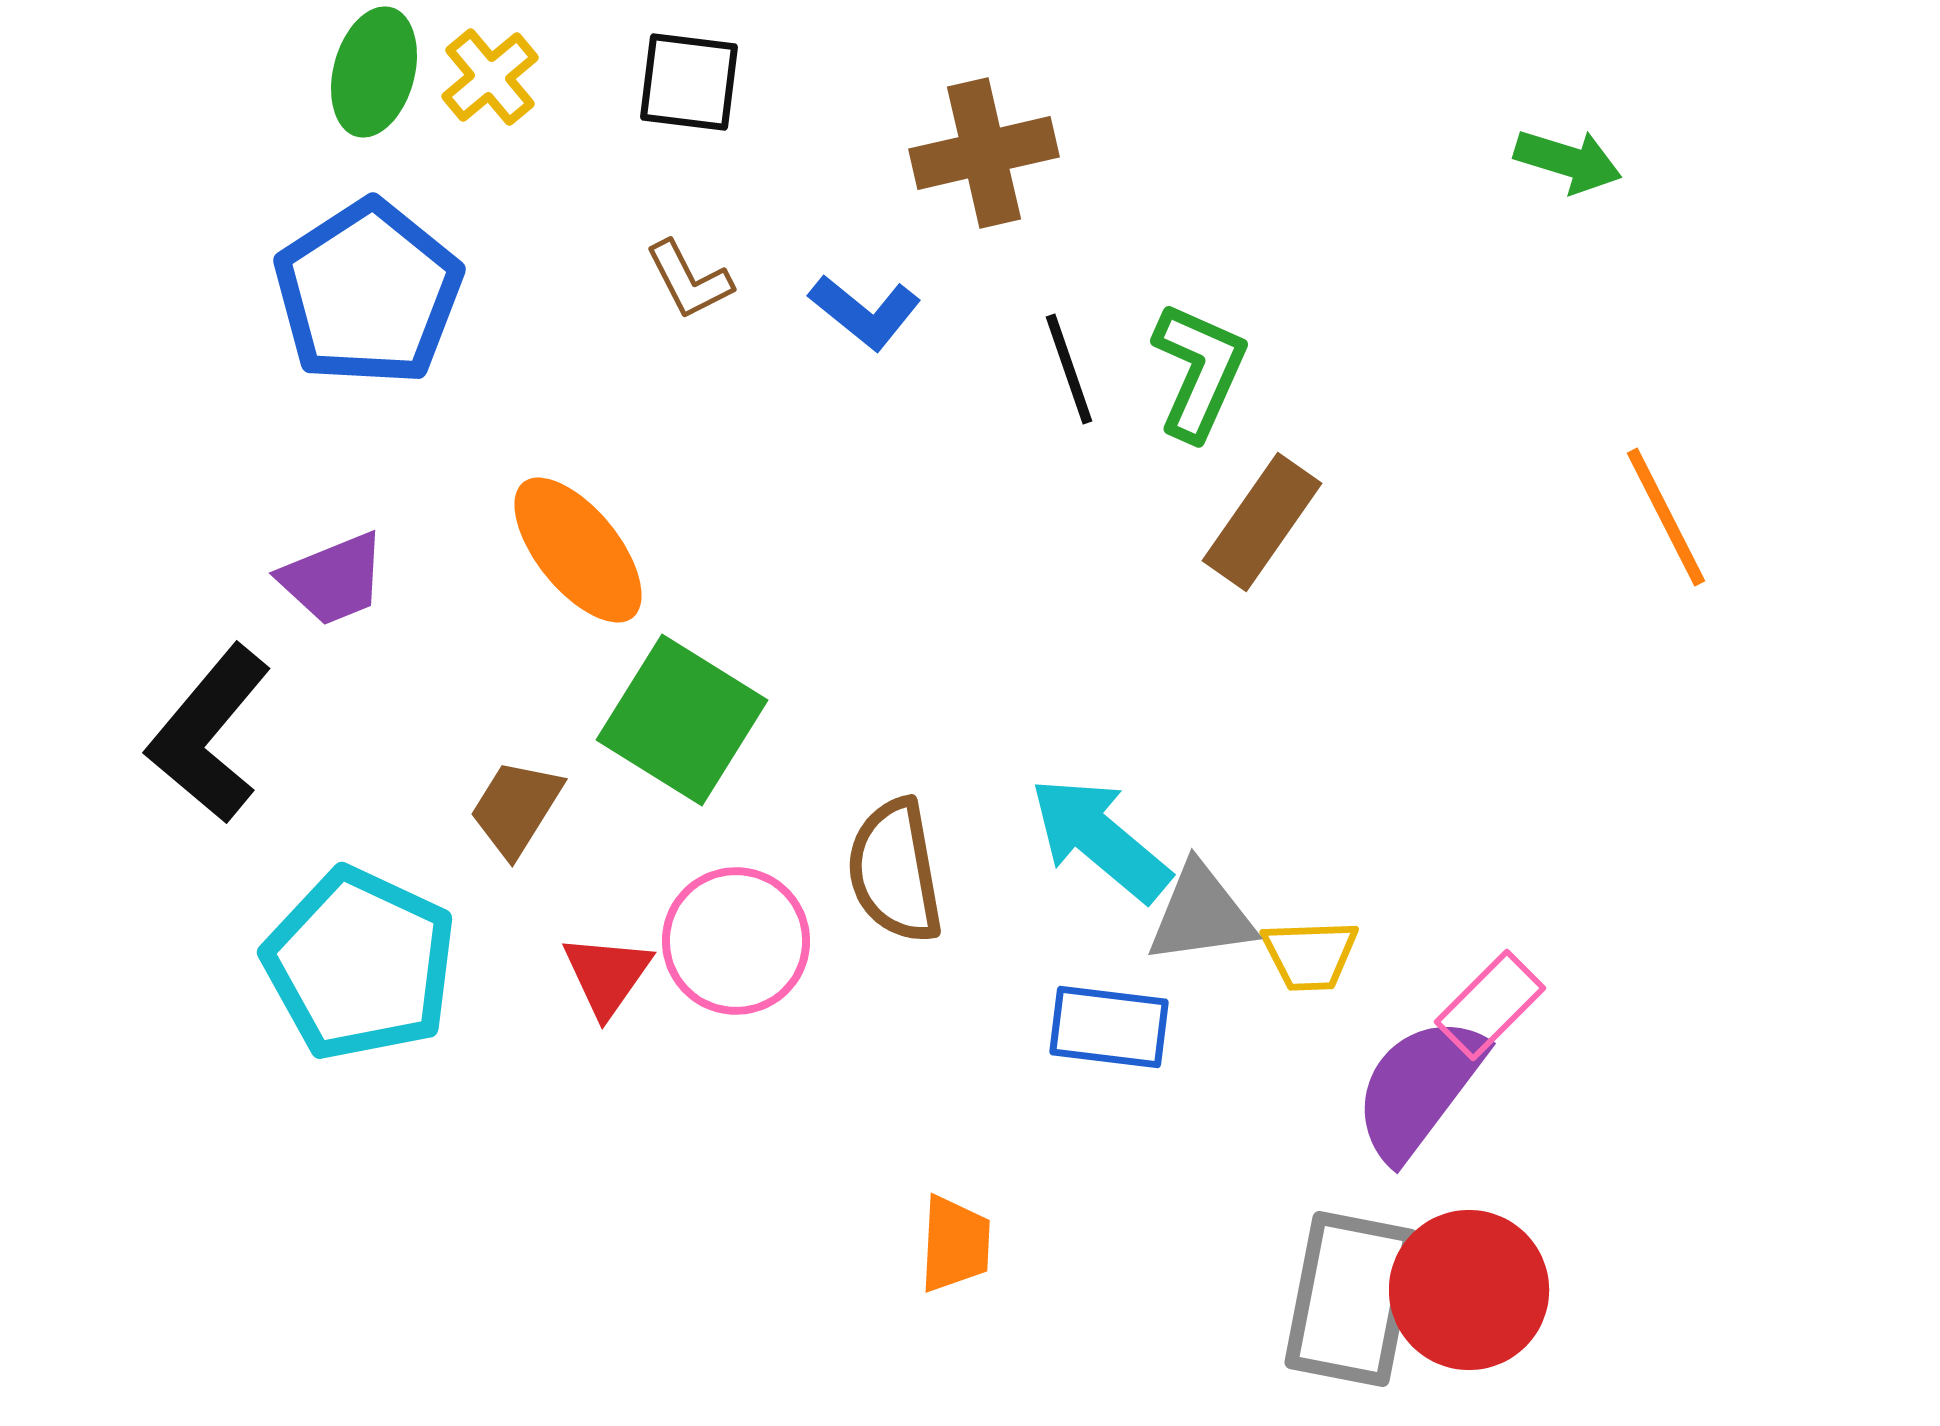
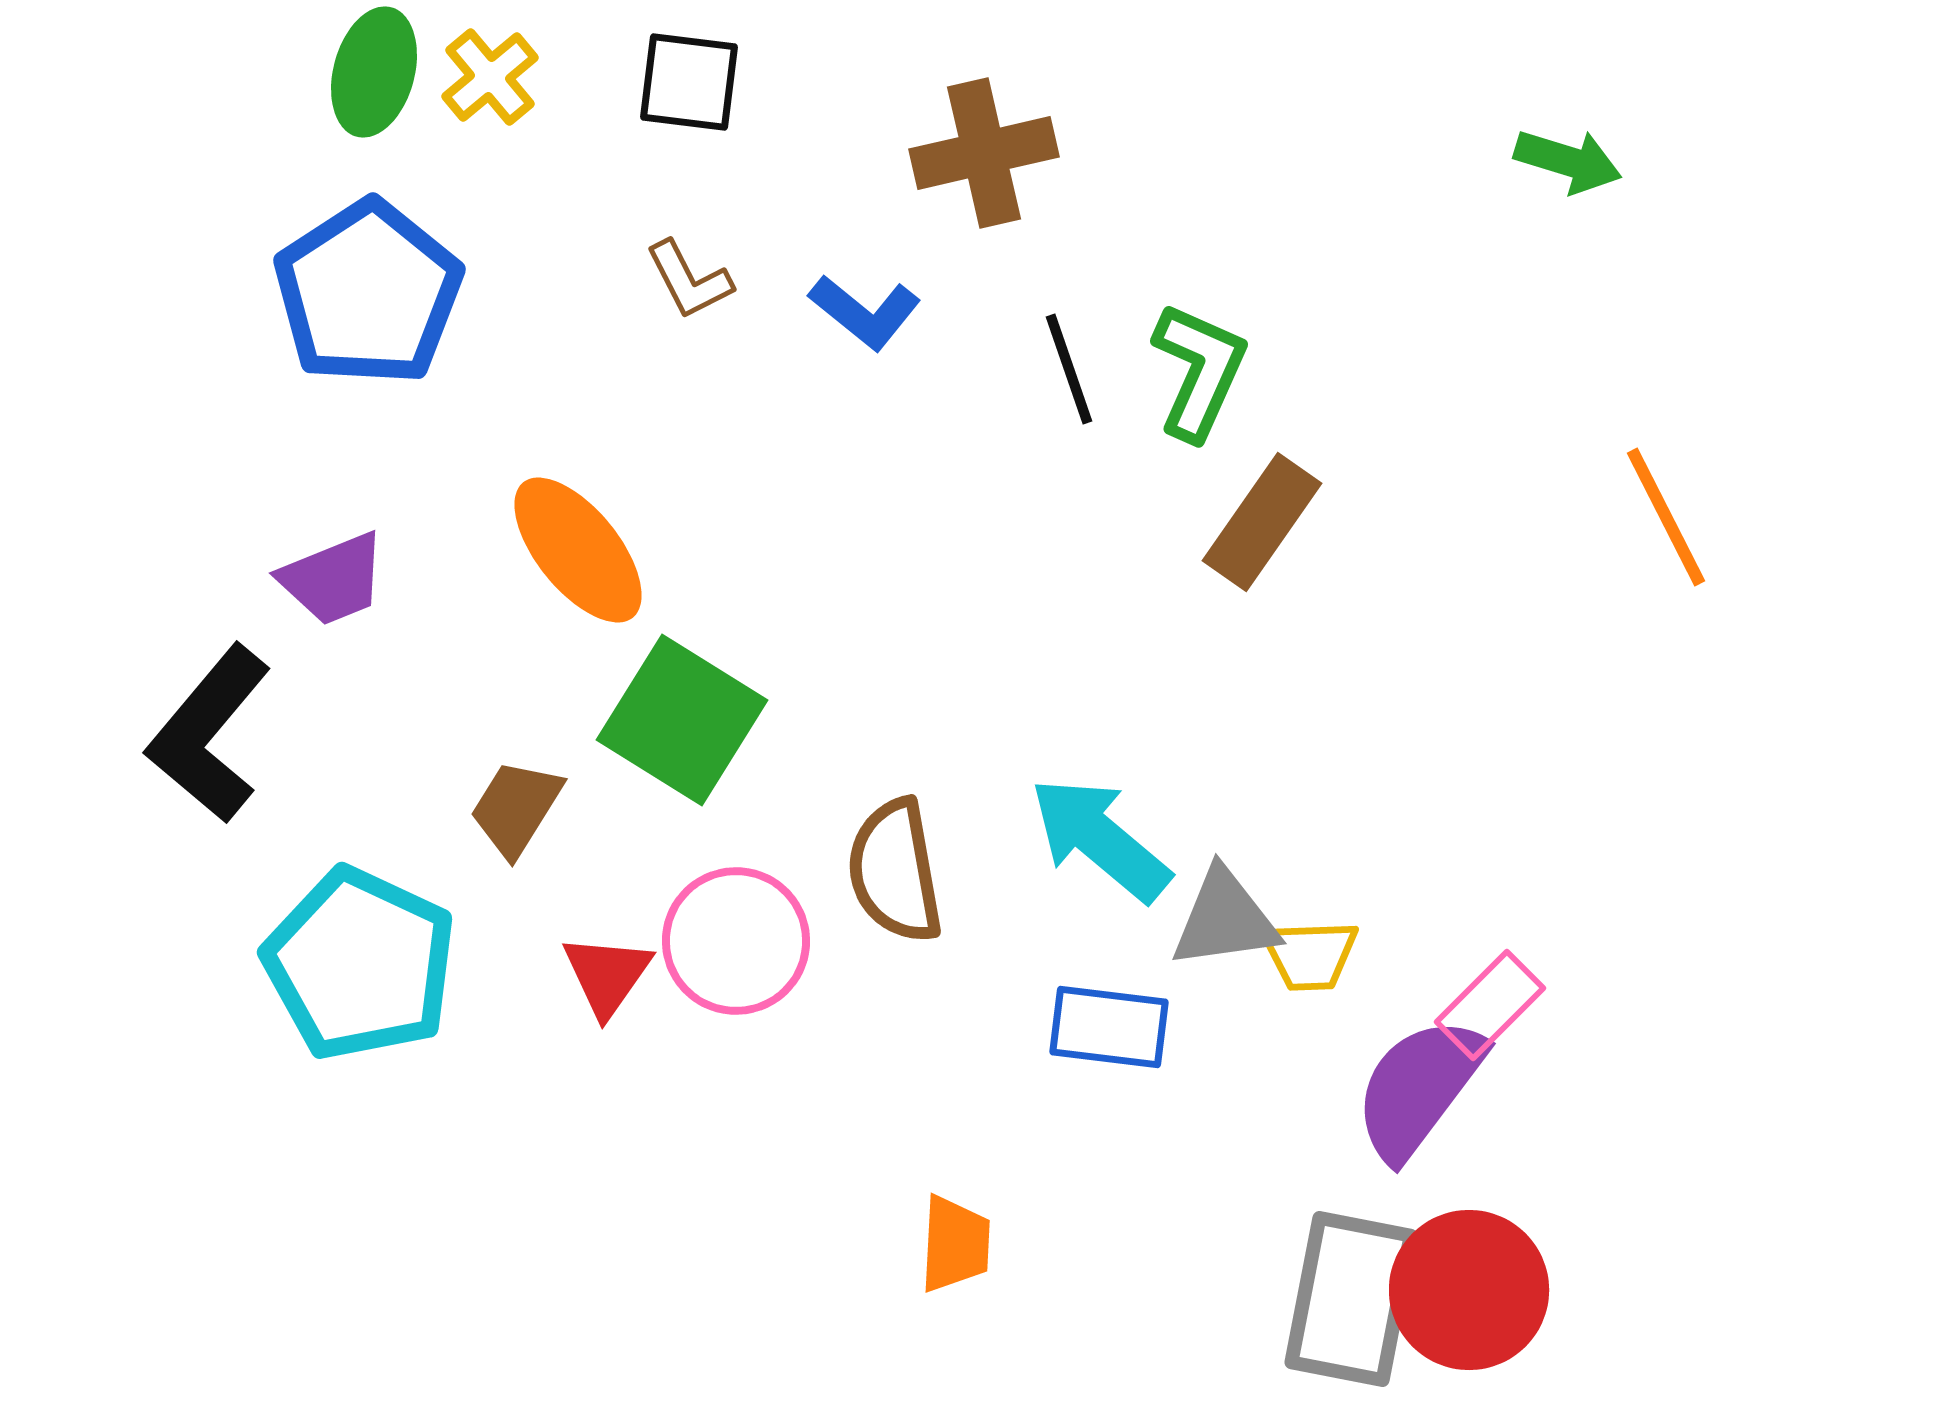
gray triangle: moved 24 px right, 5 px down
